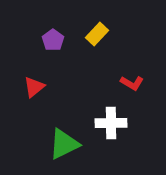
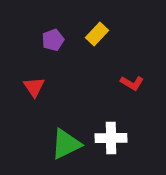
purple pentagon: rotated 15 degrees clockwise
red triangle: rotated 25 degrees counterclockwise
white cross: moved 15 px down
green triangle: moved 2 px right
